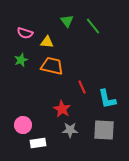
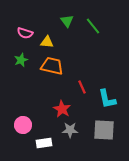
white rectangle: moved 6 px right
